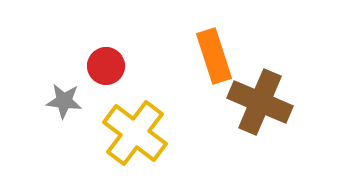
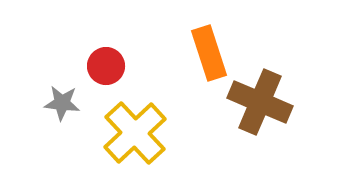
orange rectangle: moved 5 px left, 3 px up
gray star: moved 2 px left, 2 px down
yellow cross: rotated 10 degrees clockwise
